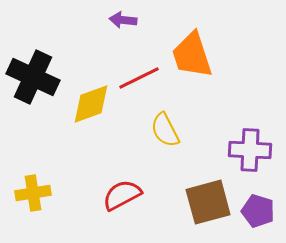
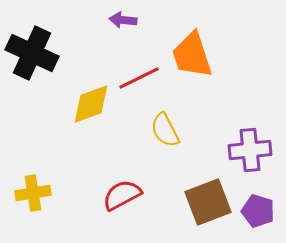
black cross: moved 1 px left, 24 px up
purple cross: rotated 9 degrees counterclockwise
brown square: rotated 6 degrees counterclockwise
